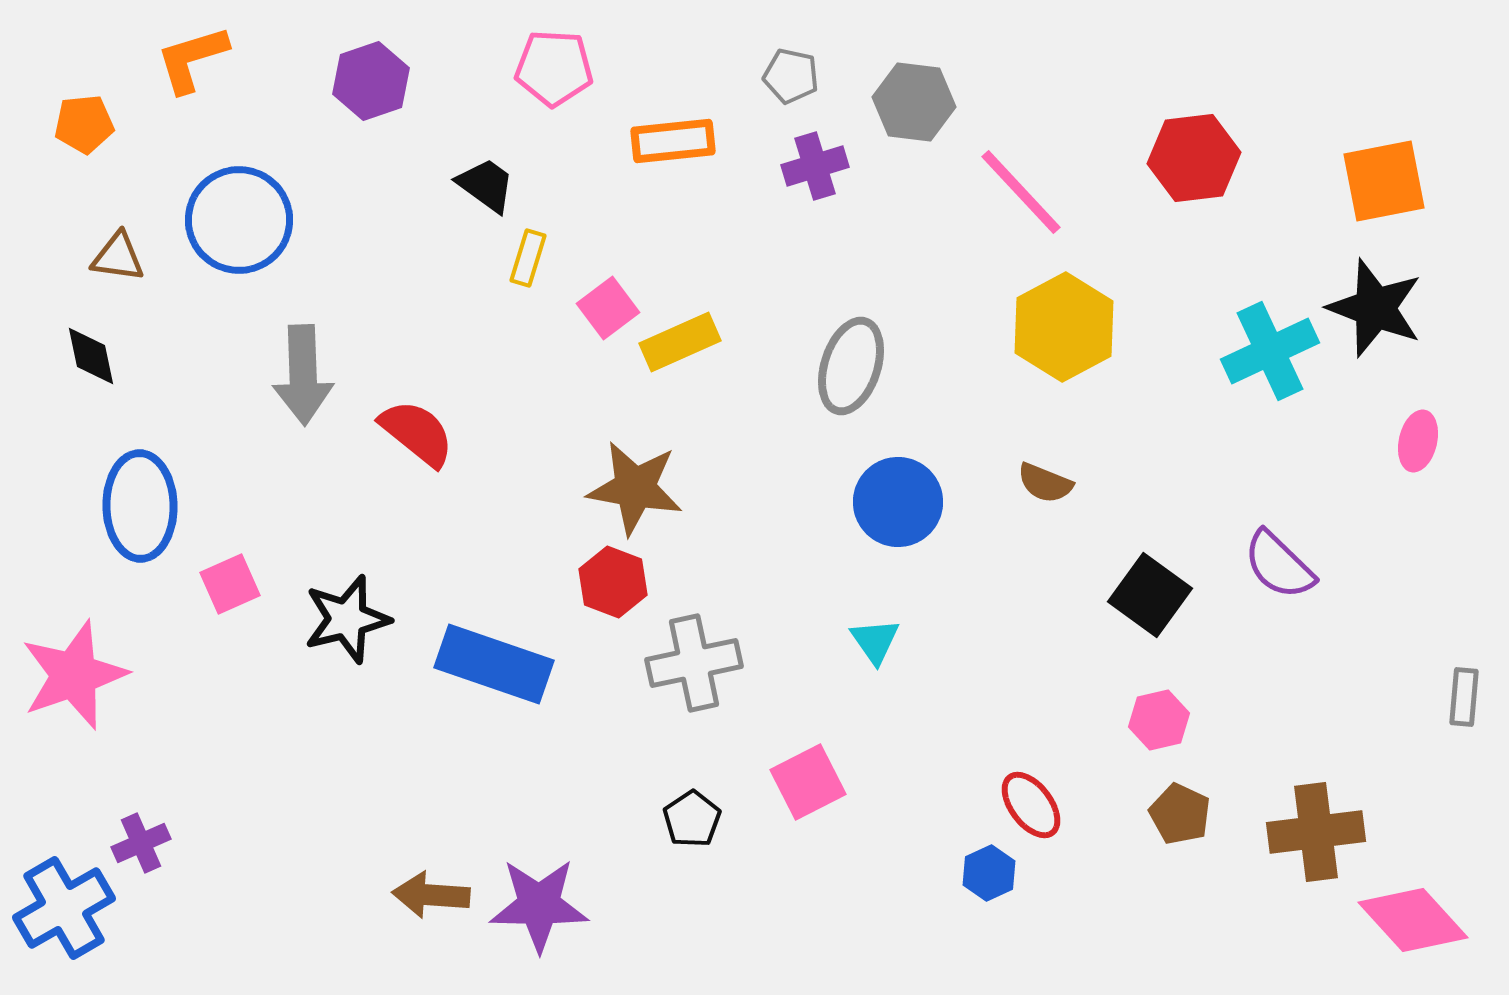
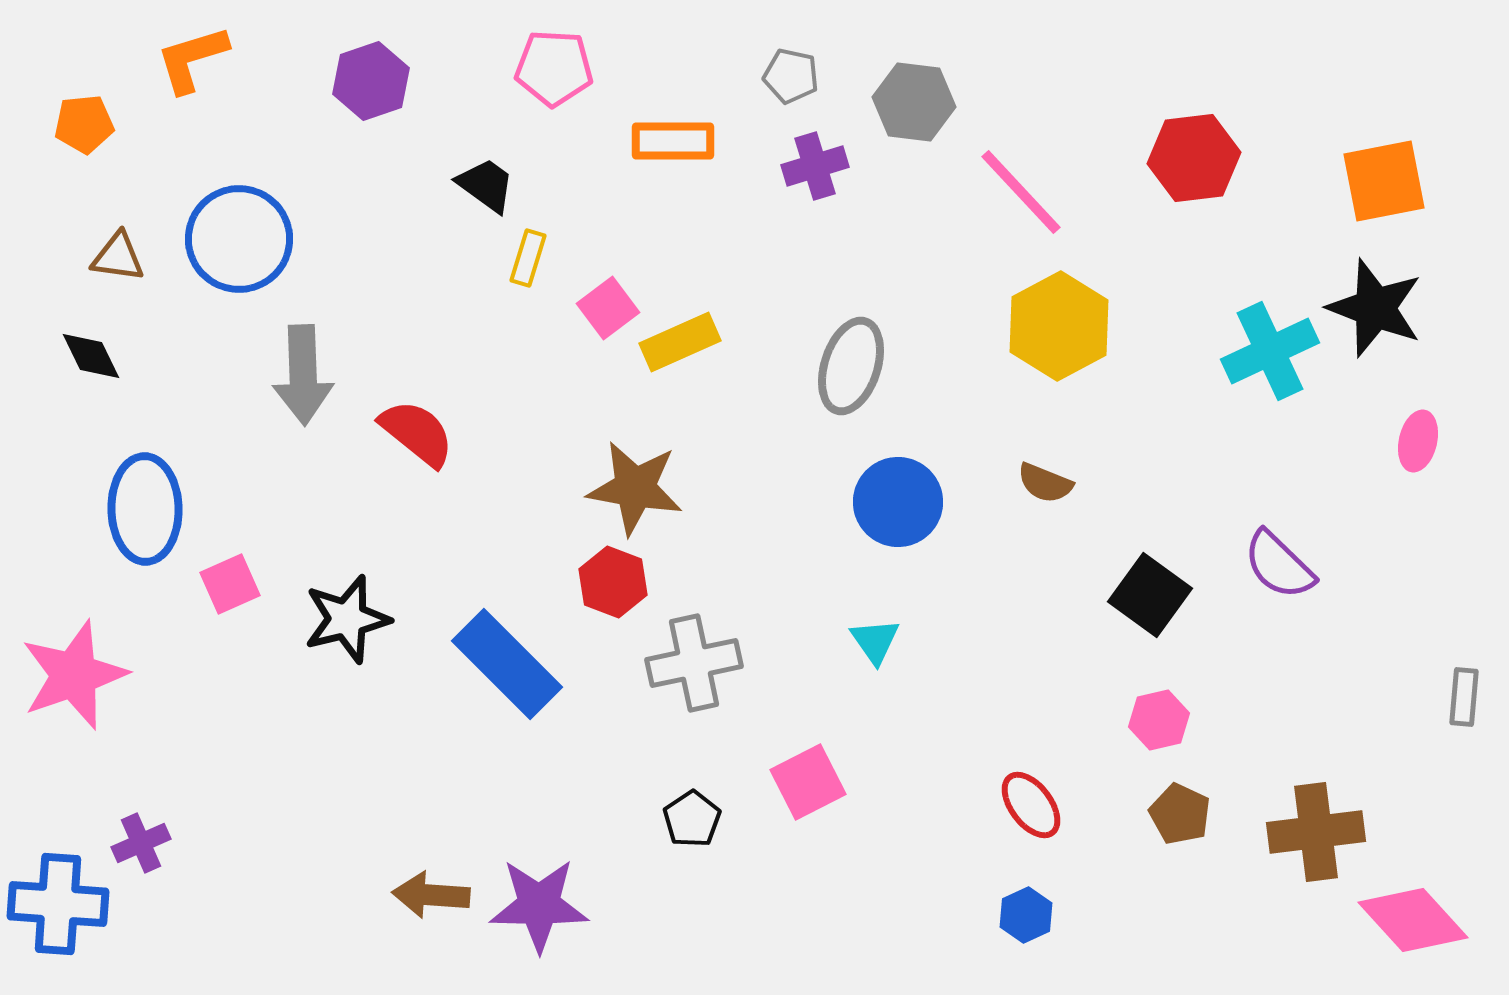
orange rectangle at (673, 141): rotated 6 degrees clockwise
blue circle at (239, 220): moved 19 px down
yellow hexagon at (1064, 327): moved 5 px left, 1 px up
black diamond at (91, 356): rotated 14 degrees counterclockwise
blue ellipse at (140, 506): moved 5 px right, 3 px down
blue rectangle at (494, 664): moved 13 px right; rotated 26 degrees clockwise
blue hexagon at (989, 873): moved 37 px right, 42 px down
blue cross at (64, 908): moved 6 px left, 4 px up; rotated 34 degrees clockwise
